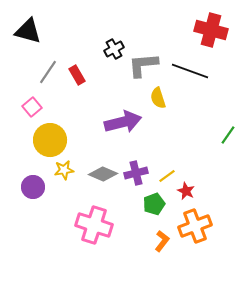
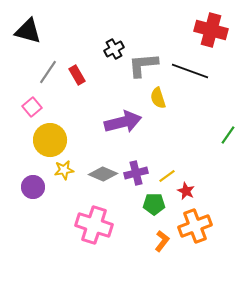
green pentagon: rotated 20 degrees clockwise
